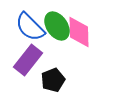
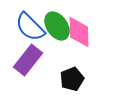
black pentagon: moved 19 px right, 1 px up
